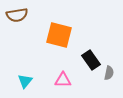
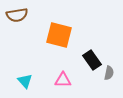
black rectangle: moved 1 px right
cyan triangle: rotated 21 degrees counterclockwise
